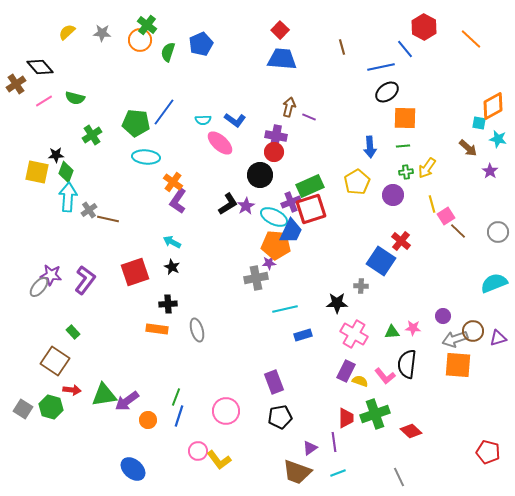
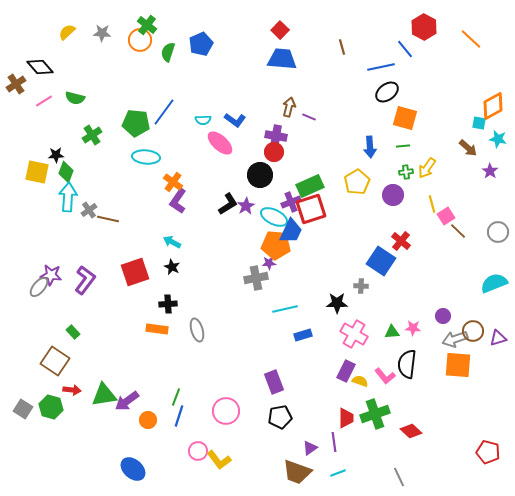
orange square at (405, 118): rotated 15 degrees clockwise
